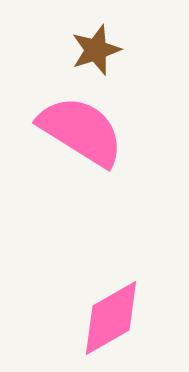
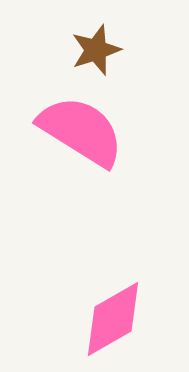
pink diamond: moved 2 px right, 1 px down
